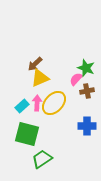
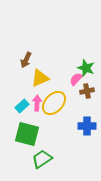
brown arrow: moved 9 px left, 4 px up; rotated 21 degrees counterclockwise
